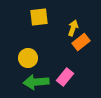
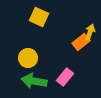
yellow square: rotated 30 degrees clockwise
yellow arrow: moved 17 px right, 4 px down
green arrow: moved 2 px left, 1 px up; rotated 15 degrees clockwise
